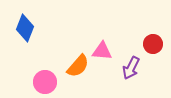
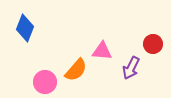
orange semicircle: moved 2 px left, 4 px down
